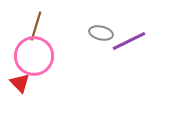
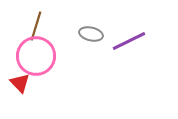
gray ellipse: moved 10 px left, 1 px down
pink circle: moved 2 px right
